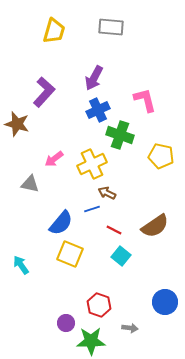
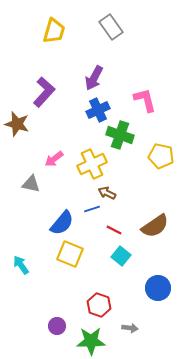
gray rectangle: rotated 50 degrees clockwise
gray triangle: moved 1 px right
blue semicircle: moved 1 px right
blue circle: moved 7 px left, 14 px up
purple circle: moved 9 px left, 3 px down
